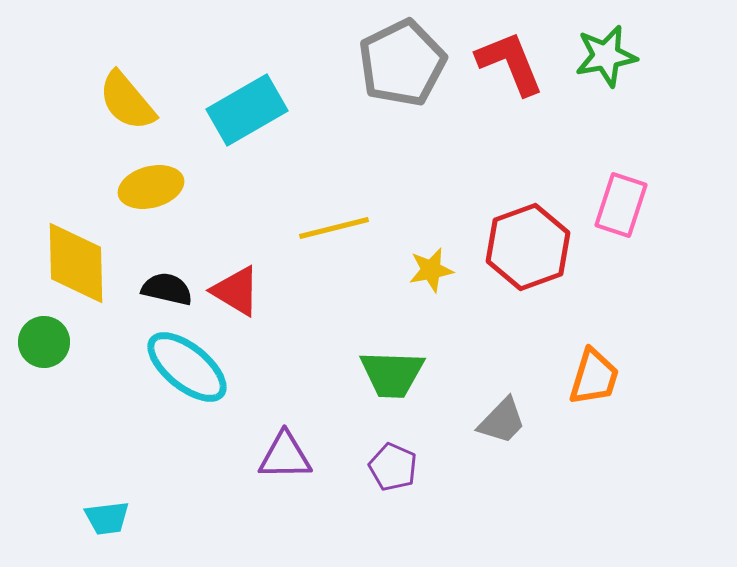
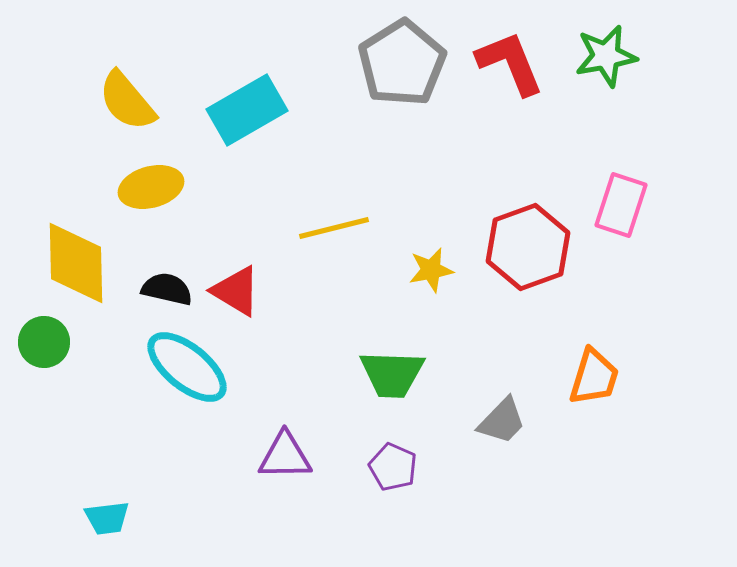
gray pentagon: rotated 6 degrees counterclockwise
